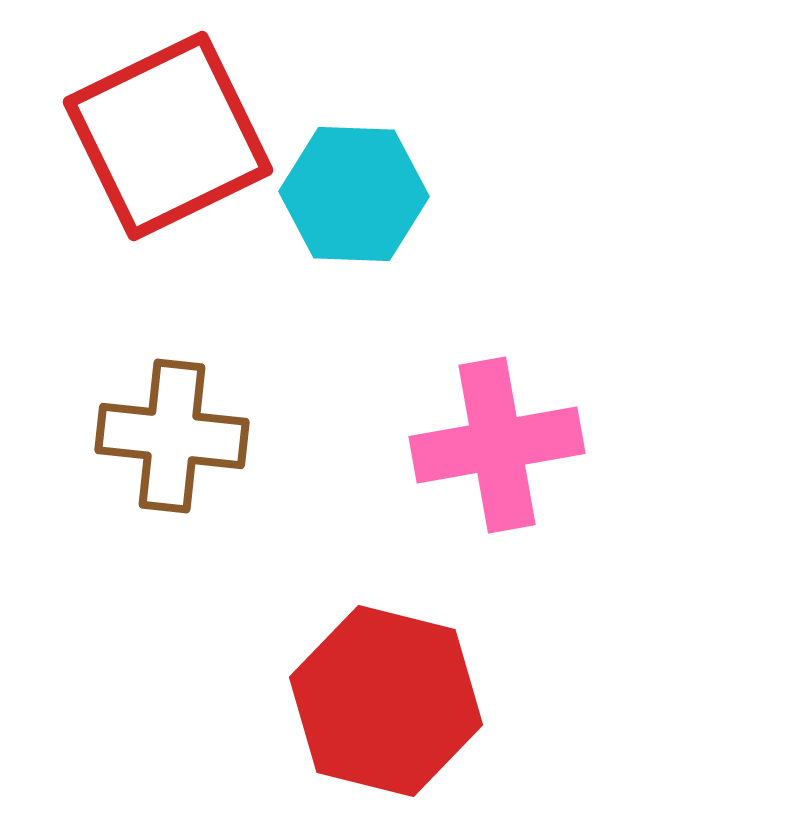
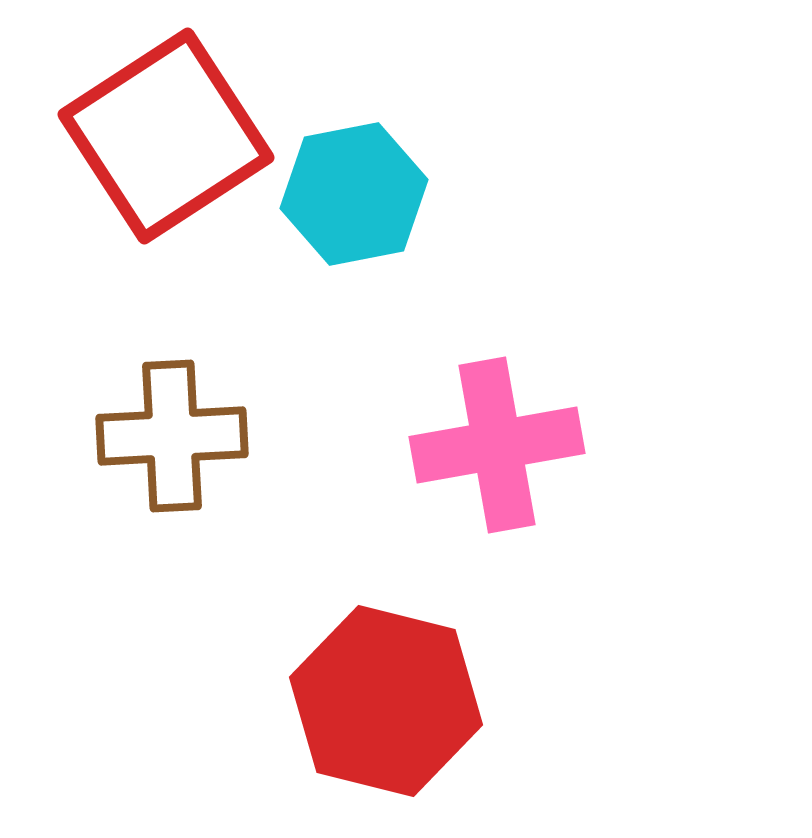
red square: moved 2 px left; rotated 7 degrees counterclockwise
cyan hexagon: rotated 13 degrees counterclockwise
brown cross: rotated 9 degrees counterclockwise
